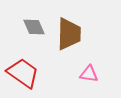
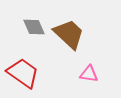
brown trapezoid: rotated 48 degrees counterclockwise
